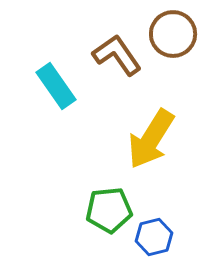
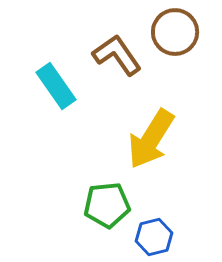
brown circle: moved 2 px right, 2 px up
green pentagon: moved 2 px left, 5 px up
